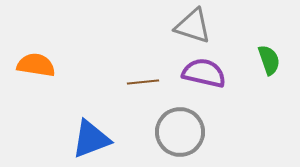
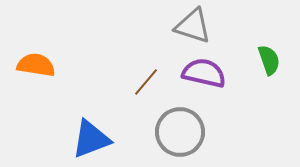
brown line: moved 3 px right; rotated 44 degrees counterclockwise
